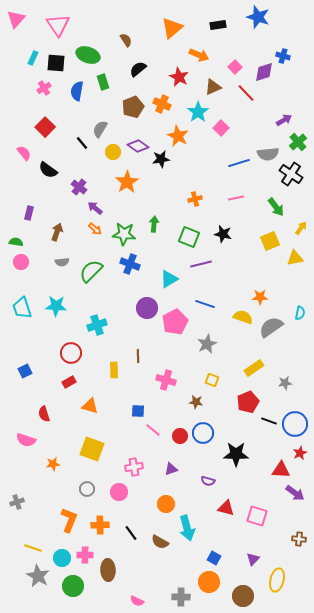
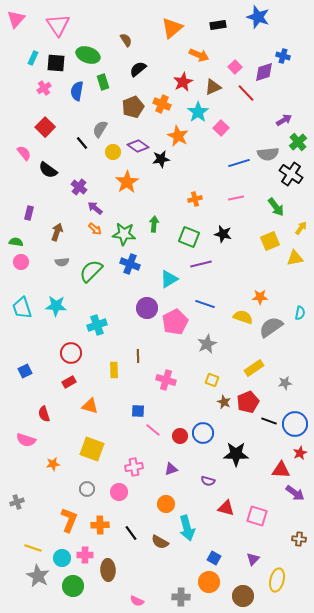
red star at (179, 77): moved 4 px right, 5 px down; rotated 18 degrees clockwise
brown star at (196, 402): moved 28 px right; rotated 16 degrees clockwise
